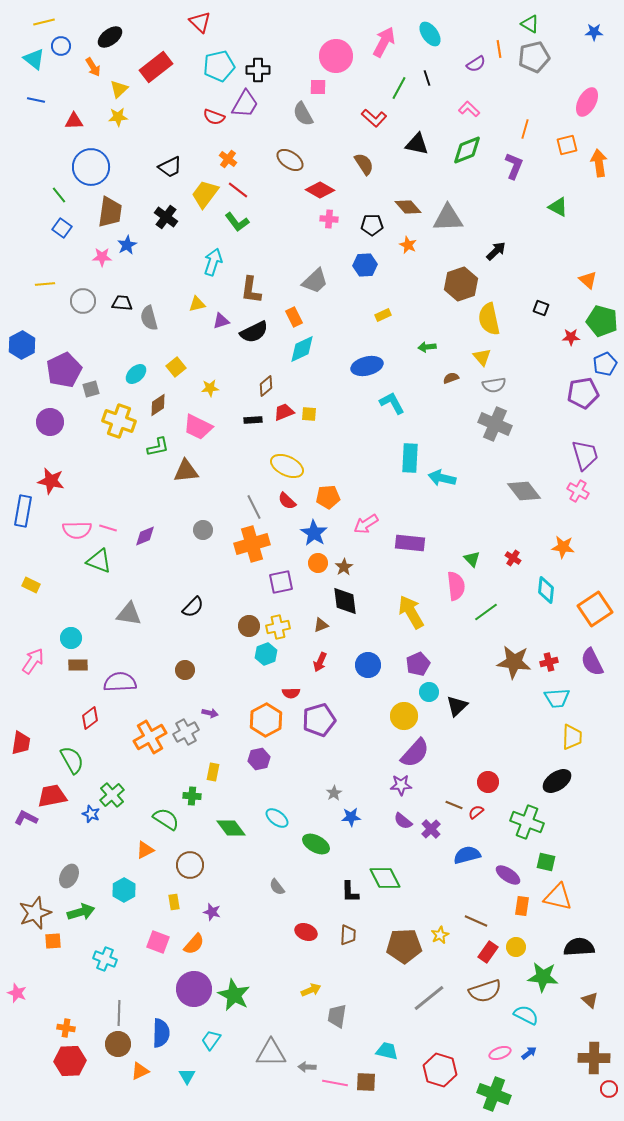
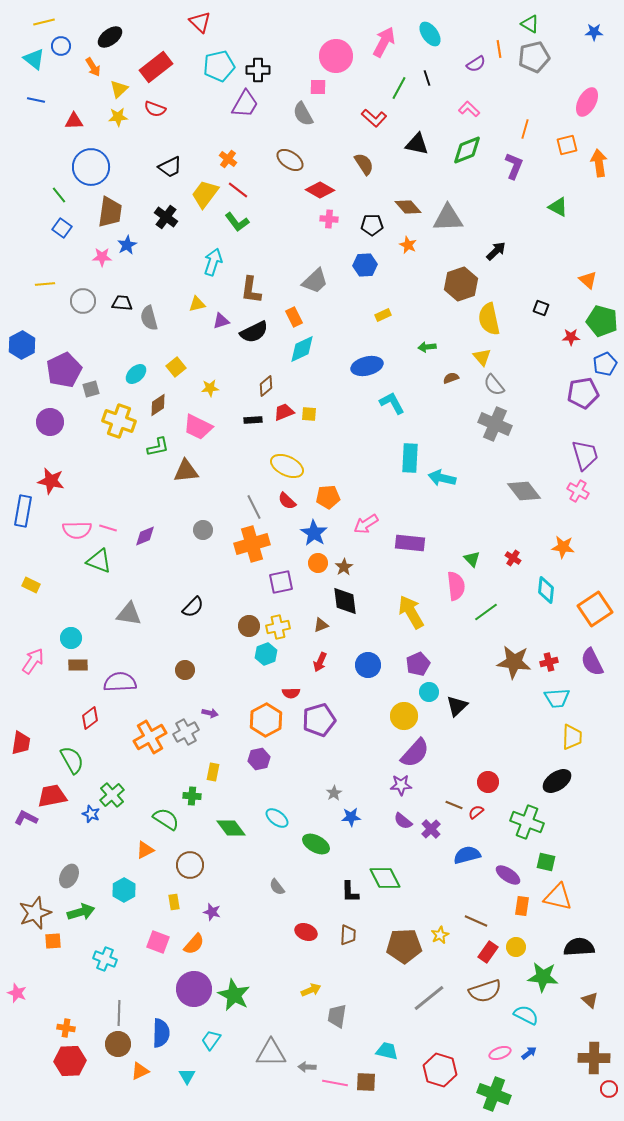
red semicircle at (214, 117): moved 59 px left, 8 px up
gray semicircle at (494, 385): rotated 60 degrees clockwise
